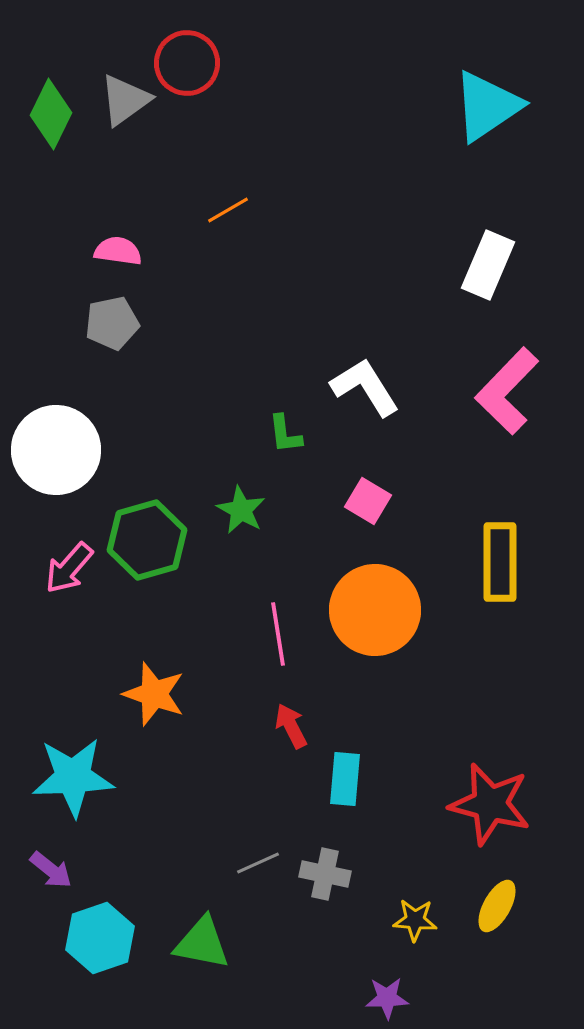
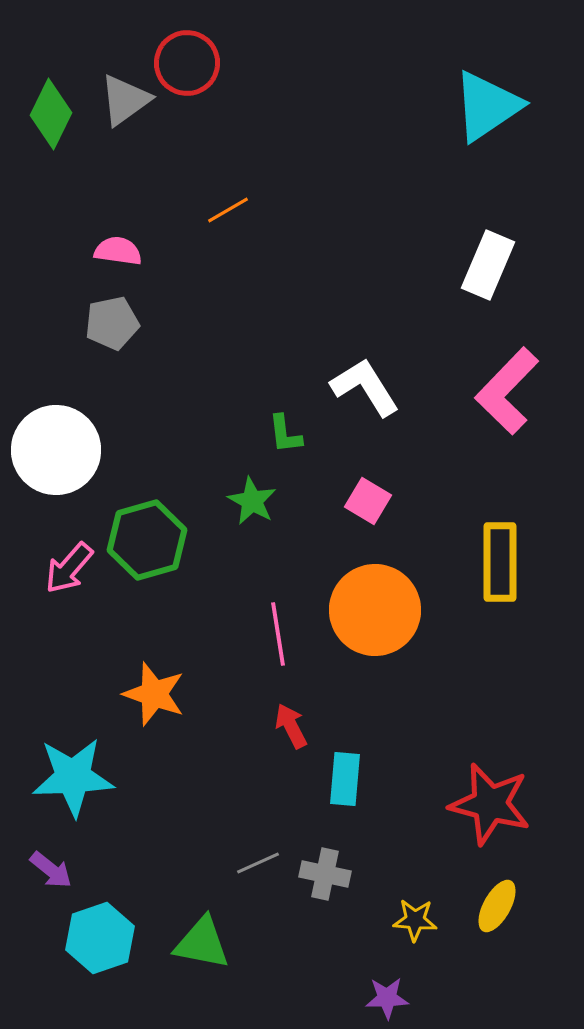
green star: moved 11 px right, 9 px up
